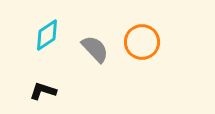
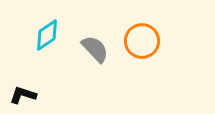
orange circle: moved 1 px up
black L-shape: moved 20 px left, 4 px down
